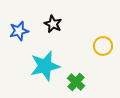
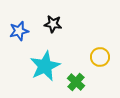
black star: rotated 18 degrees counterclockwise
yellow circle: moved 3 px left, 11 px down
cyan star: rotated 12 degrees counterclockwise
